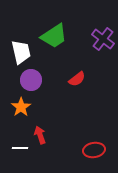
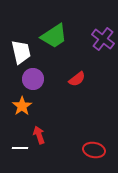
purple circle: moved 2 px right, 1 px up
orange star: moved 1 px right, 1 px up
red arrow: moved 1 px left
red ellipse: rotated 20 degrees clockwise
